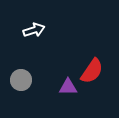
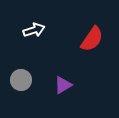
red semicircle: moved 32 px up
purple triangle: moved 5 px left, 2 px up; rotated 30 degrees counterclockwise
